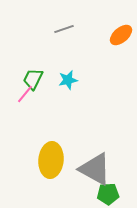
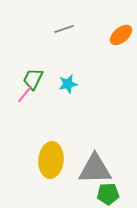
cyan star: moved 4 px down
gray triangle: rotated 30 degrees counterclockwise
